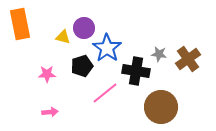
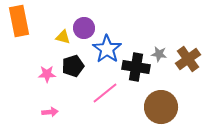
orange rectangle: moved 1 px left, 3 px up
blue star: moved 1 px down
black pentagon: moved 9 px left
black cross: moved 4 px up
